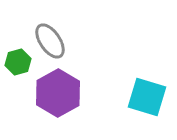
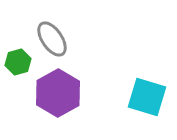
gray ellipse: moved 2 px right, 2 px up
